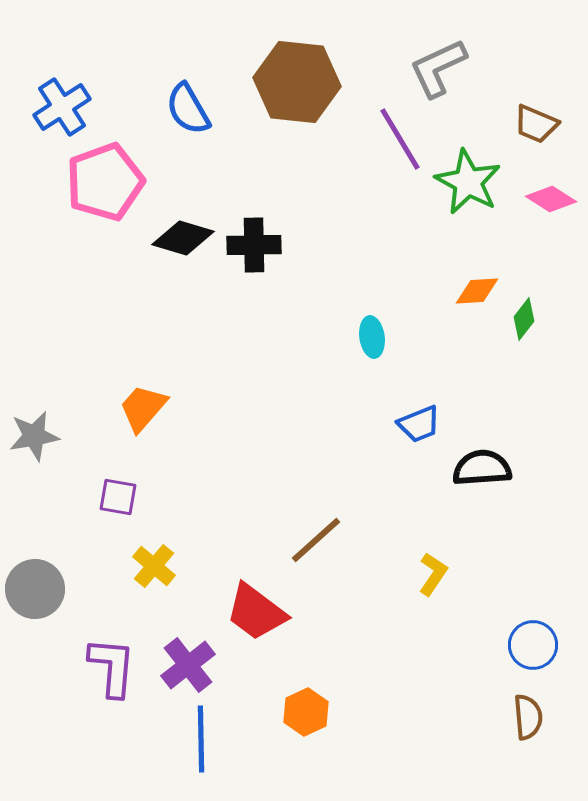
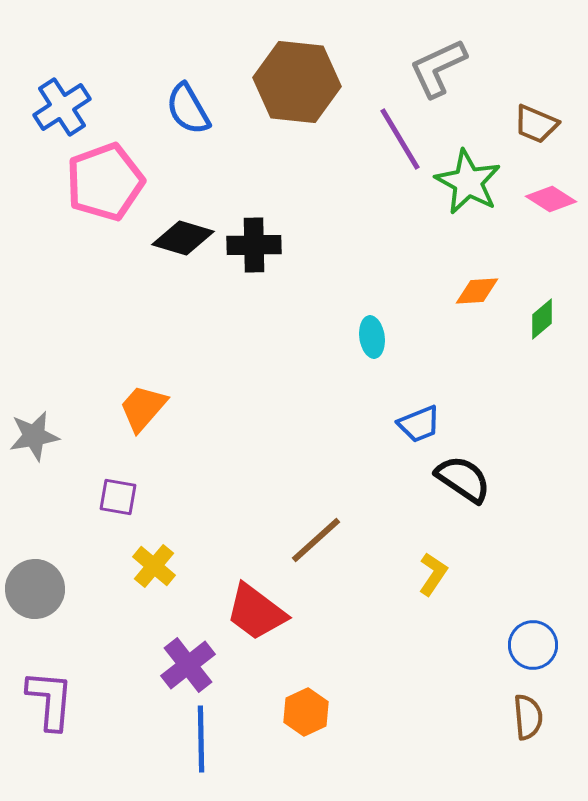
green diamond: moved 18 px right; rotated 12 degrees clockwise
black semicircle: moved 19 px left, 11 px down; rotated 38 degrees clockwise
purple L-shape: moved 62 px left, 33 px down
